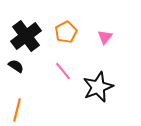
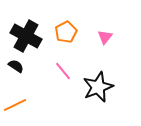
black cross: rotated 24 degrees counterclockwise
orange line: moved 2 px left, 5 px up; rotated 50 degrees clockwise
